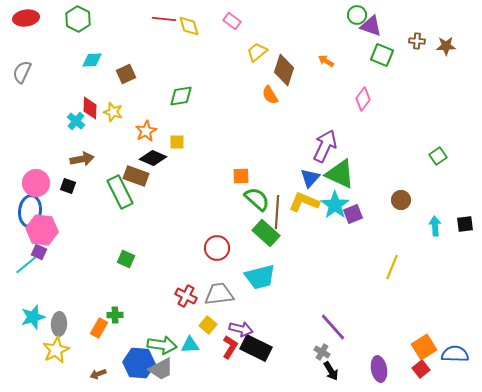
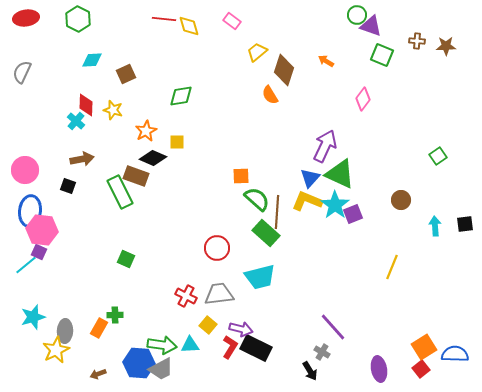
red diamond at (90, 108): moved 4 px left, 3 px up
yellow star at (113, 112): moved 2 px up
pink circle at (36, 183): moved 11 px left, 13 px up
yellow L-shape at (304, 202): moved 3 px right, 1 px up
gray ellipse at (59, 324): moved 6 px right, 7 px down
black arrow at (331, 371): moved 21 px left
